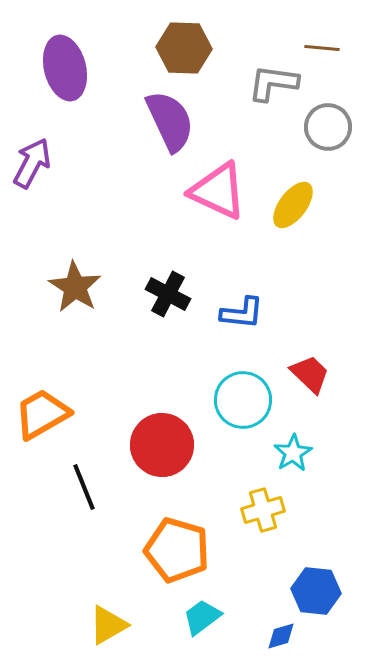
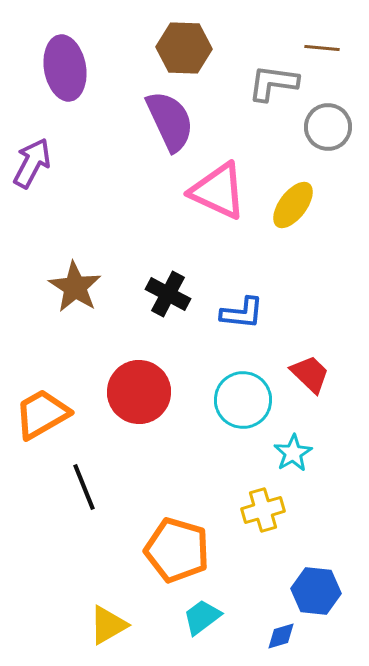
purple ellipse: rotated 4 degrees clockwise
red circle: moved 23 px left, 53 px up
